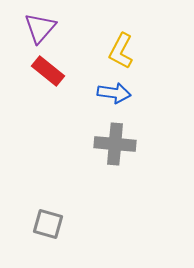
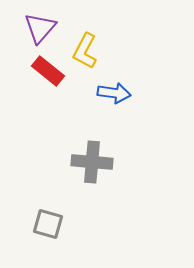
yellow L-shape: moved 36 px left
gray cross: moved 23 px left, 18 px down
